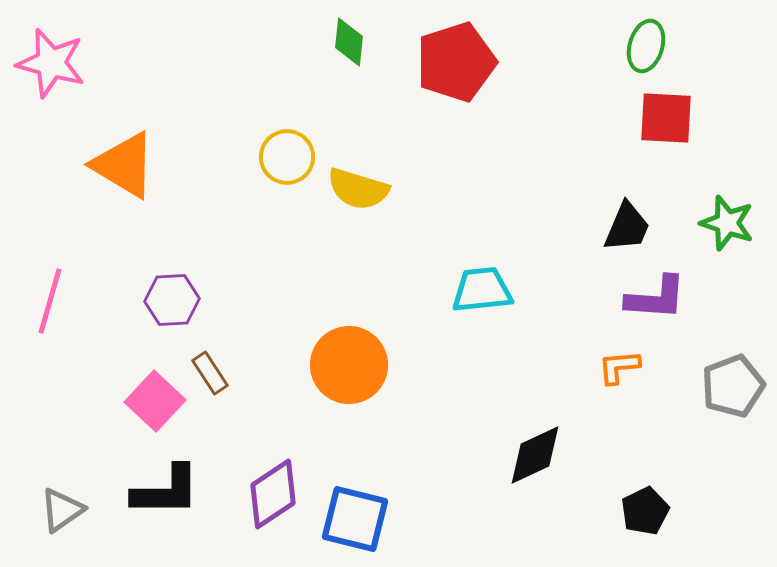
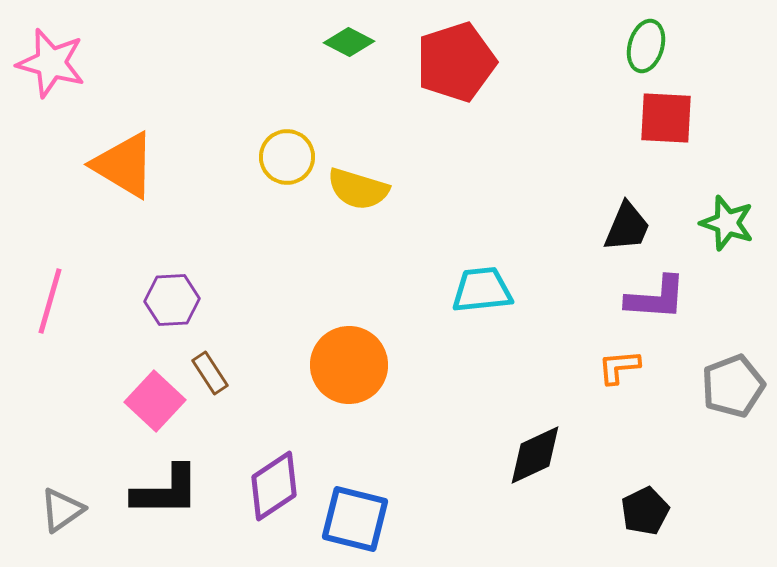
green diamond: rotated 69 degrees counterclockwise
purple diamond: moved 1 px right, 8 px up
